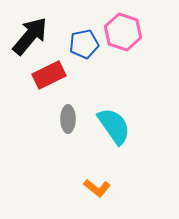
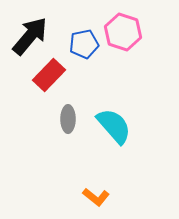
red rectangle: rotated 20 degrees counterclockwise
cyan semicircle: rotated 6 degrees counterclockwise
orange L-shape: moved 1 px left, 9 px down
